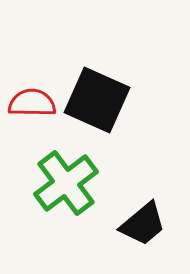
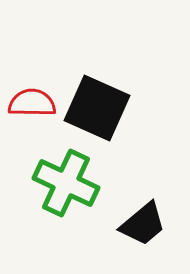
black square: moved 8 px down
green cross: rotated 28 degrees counterclockwise
